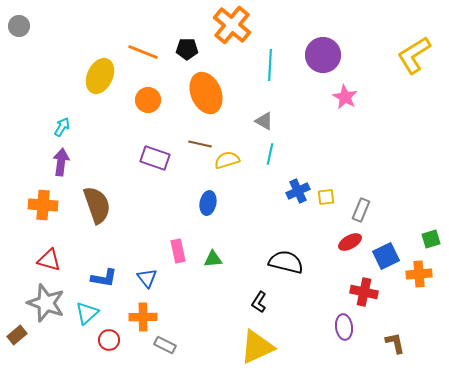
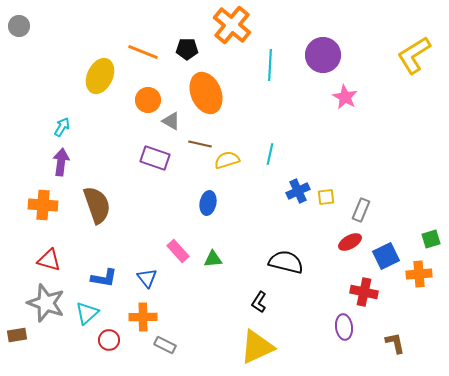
gray triangle at (264, 121): moved 93 px left
pink rectangle at (178, 251): rotated 30 degrees counterclockwise
brown rectangle at (17, 335): rotated 30 degrees clockwise
